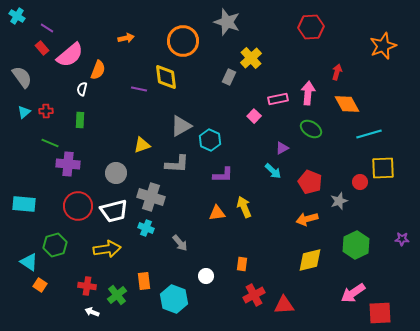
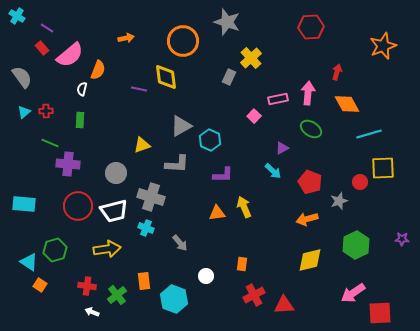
green hexagon at (55, 245): moved 5 px down
